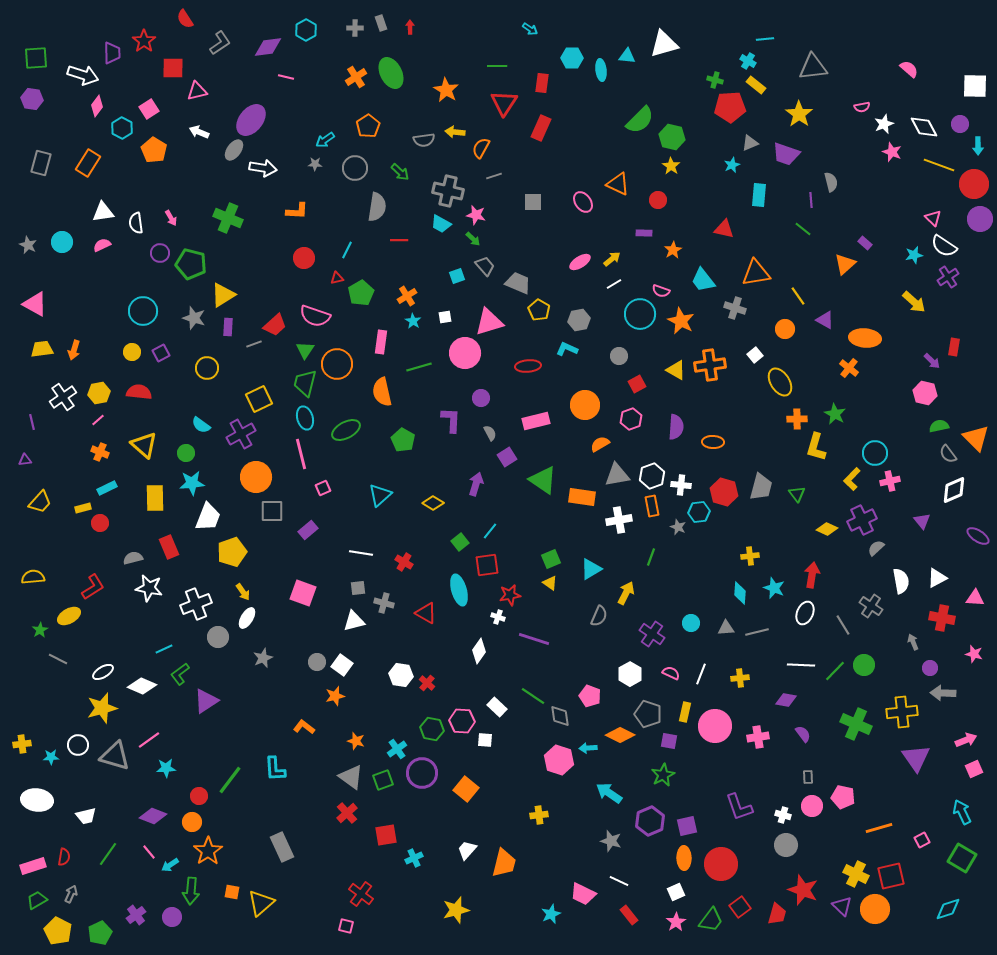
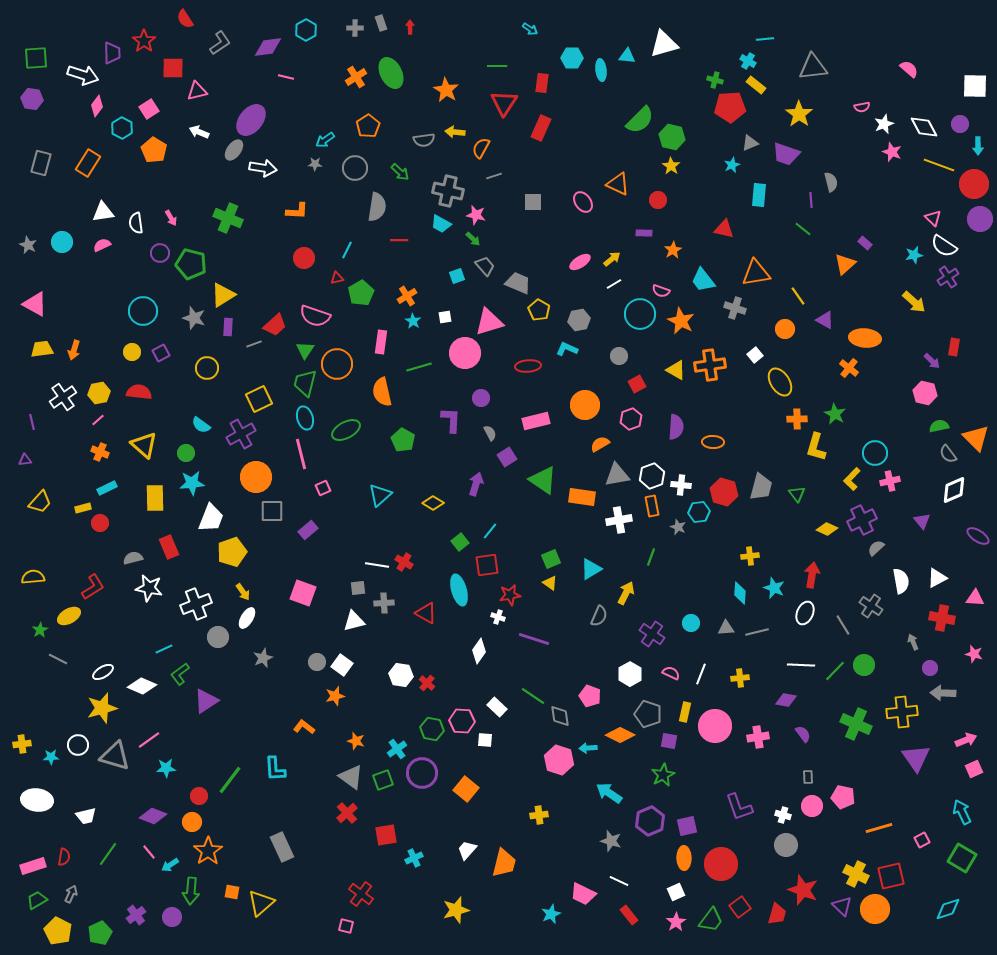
white trapezoid at (208, 517): moved 3 px right, 1 px down
white line at (361, 553): moved 16 px right, 12 px down
gray cross at (384, 603): rotated 18 degrees counterclockwise
